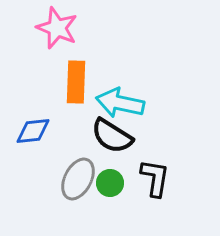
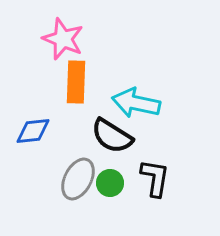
pink star: moved 6 px right, 11 px down
cyan arrow: moved 16 px right
